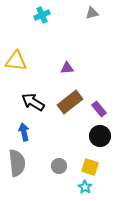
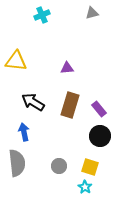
brown rectangle: moved 3 px down; rotated 35 degrees counterclockwise
